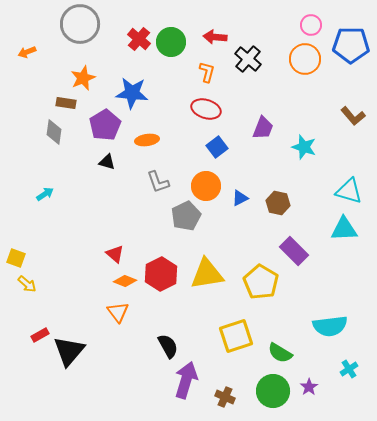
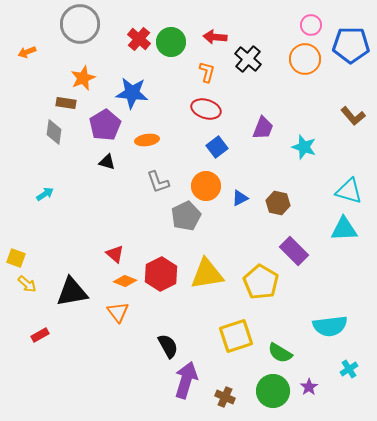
black triangle at (69, 351): moved 3 px right, 59 px up; rotated 40 degrees clockwise
